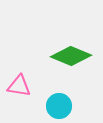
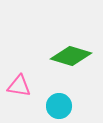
green diamond: rotated 6 degrees counterclockwise
